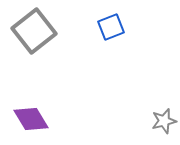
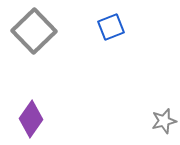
gray square: rotated 6 degrees counterclockwise
purple diamond: rotated 66 degrees clockwise
